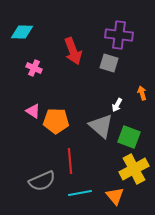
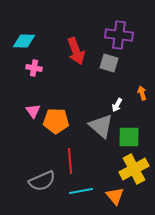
cyan diamond: moved 2 px right, 9 px down
red arrow: moved 3 px right
pink cross: rotated 14 degrees counterclockwise
pink triangle: rotated 21 degrees clockwise
green square: rotated 20 degrees counterclockwise
cyan line: moved 1 px right, 2 px up
